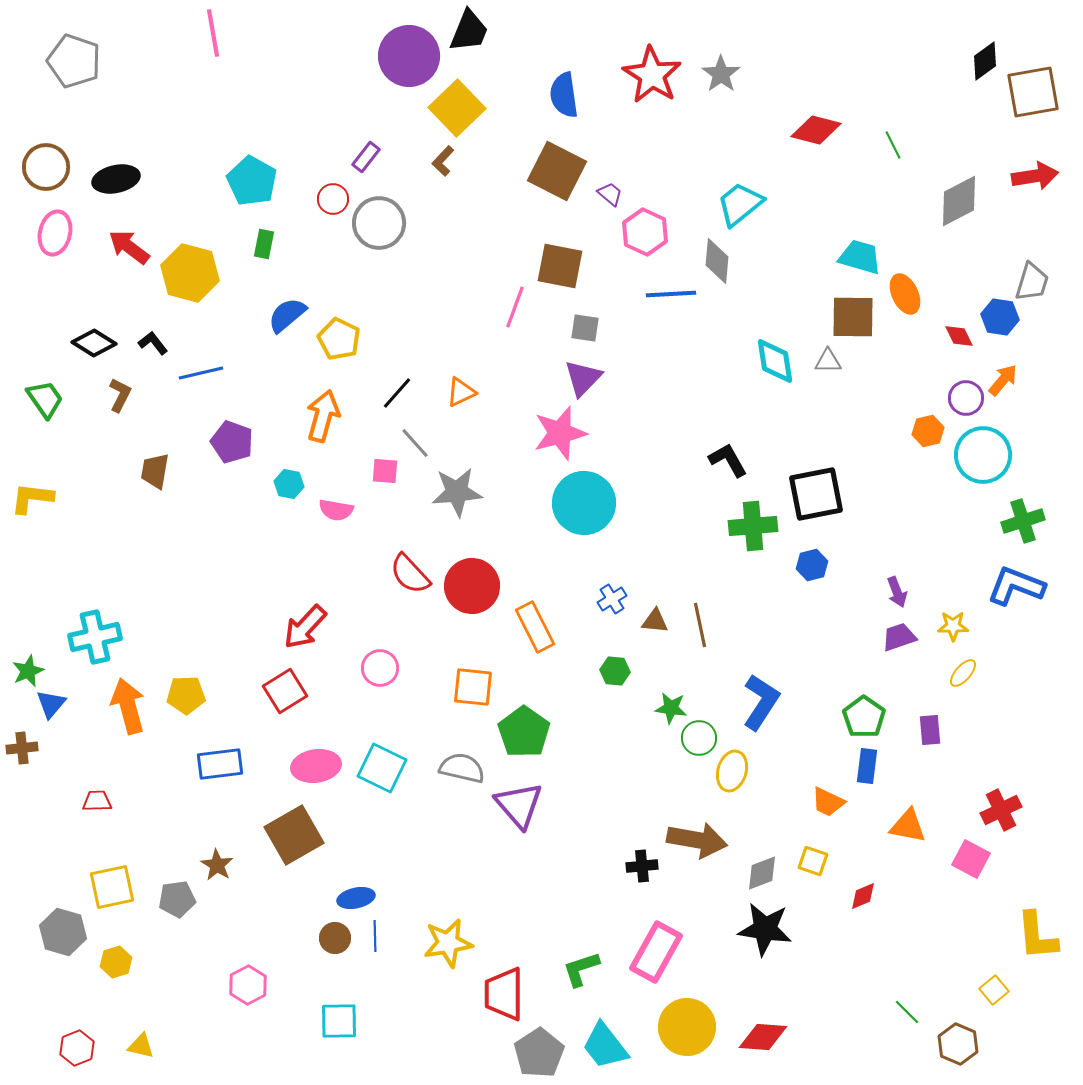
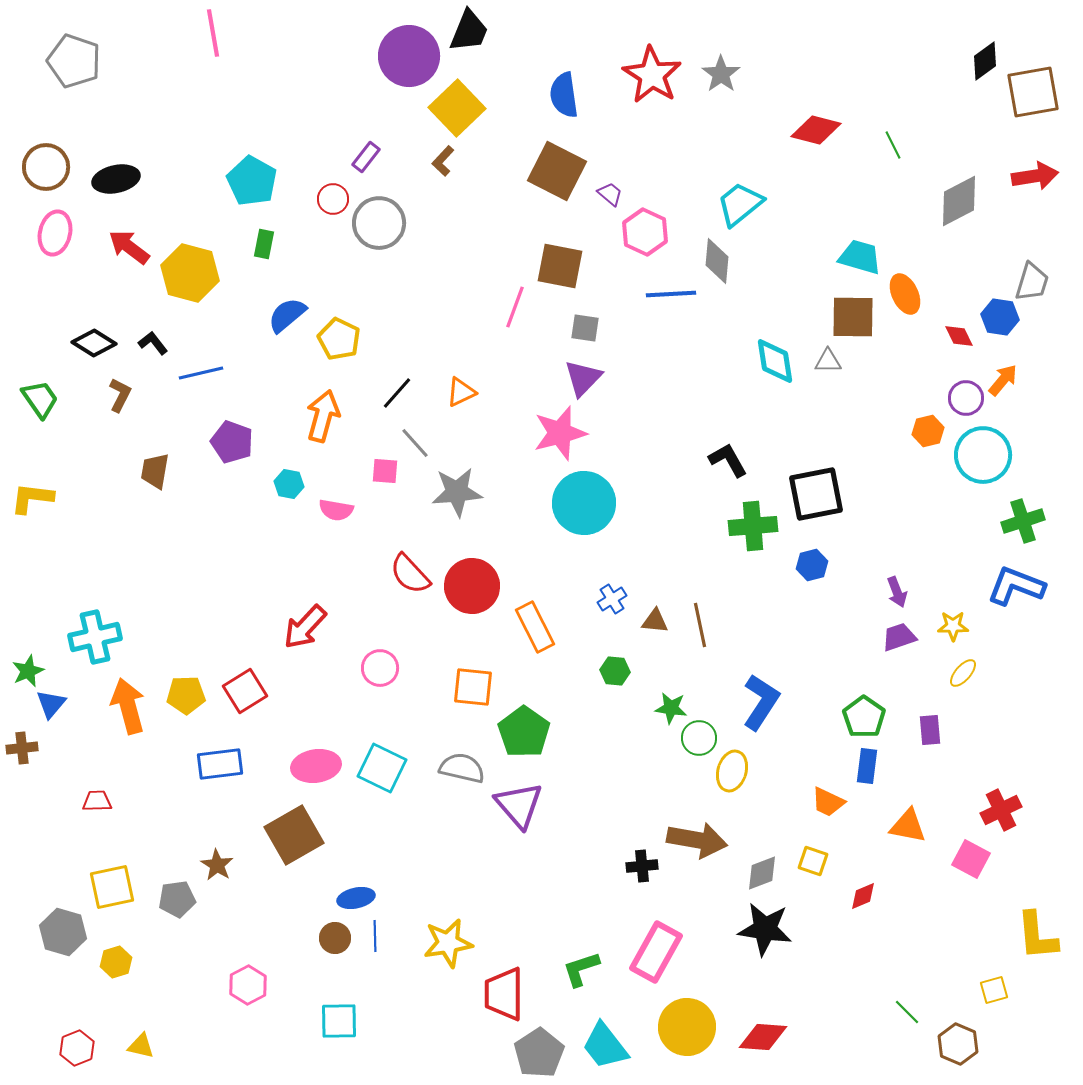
green trapezoid at (45, 399): moved 5 px left
red square at (285, 691): moved 40 px left
yellow square at (994, 990): rotated 24 degrees clockwise
